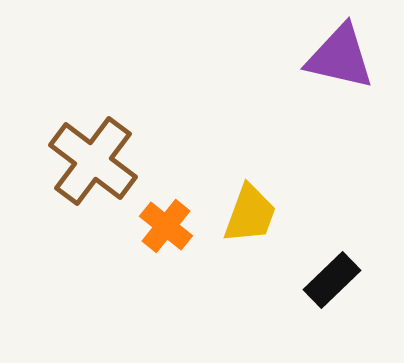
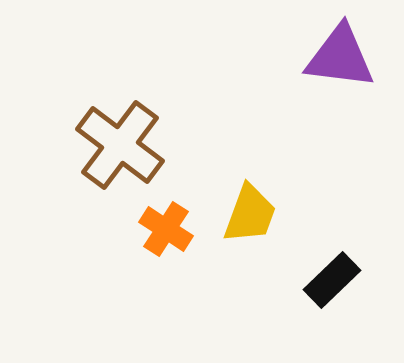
purple triangle: rotated 6 degrees counterclockwise
brown cross: moved 27 px right, 16 px up
orange cross: moved 3 px down; rotated 6 degrees counterclockwise
